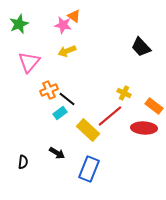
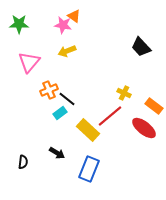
green star: rotated 24 degrees clockwise
red ellipse: rotated 35 degrees clockwise
